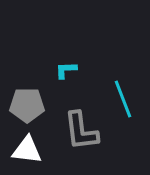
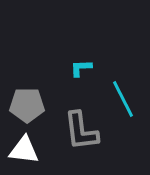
cyan L-shape: moved 15 px right, 2 px up
cyan line: rotated 6 degrees counterclockwise
white triangle: moved 3 px left
